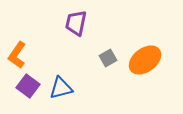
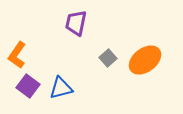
gray square: rotated 12 degrees counterclockwise
